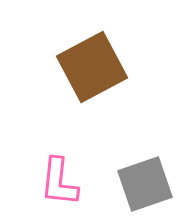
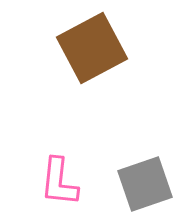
brown square: moved 19 px up
